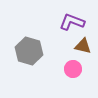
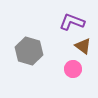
brown triangle: rotated 24 degrees clockwise
